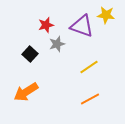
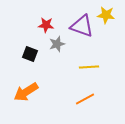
red star: rotated 21 degrees clockwise
black square: rotated 21 degrees counterclockwise
yellow line: rotated 30 degrees clockwise
orange line: moved 5 px left
